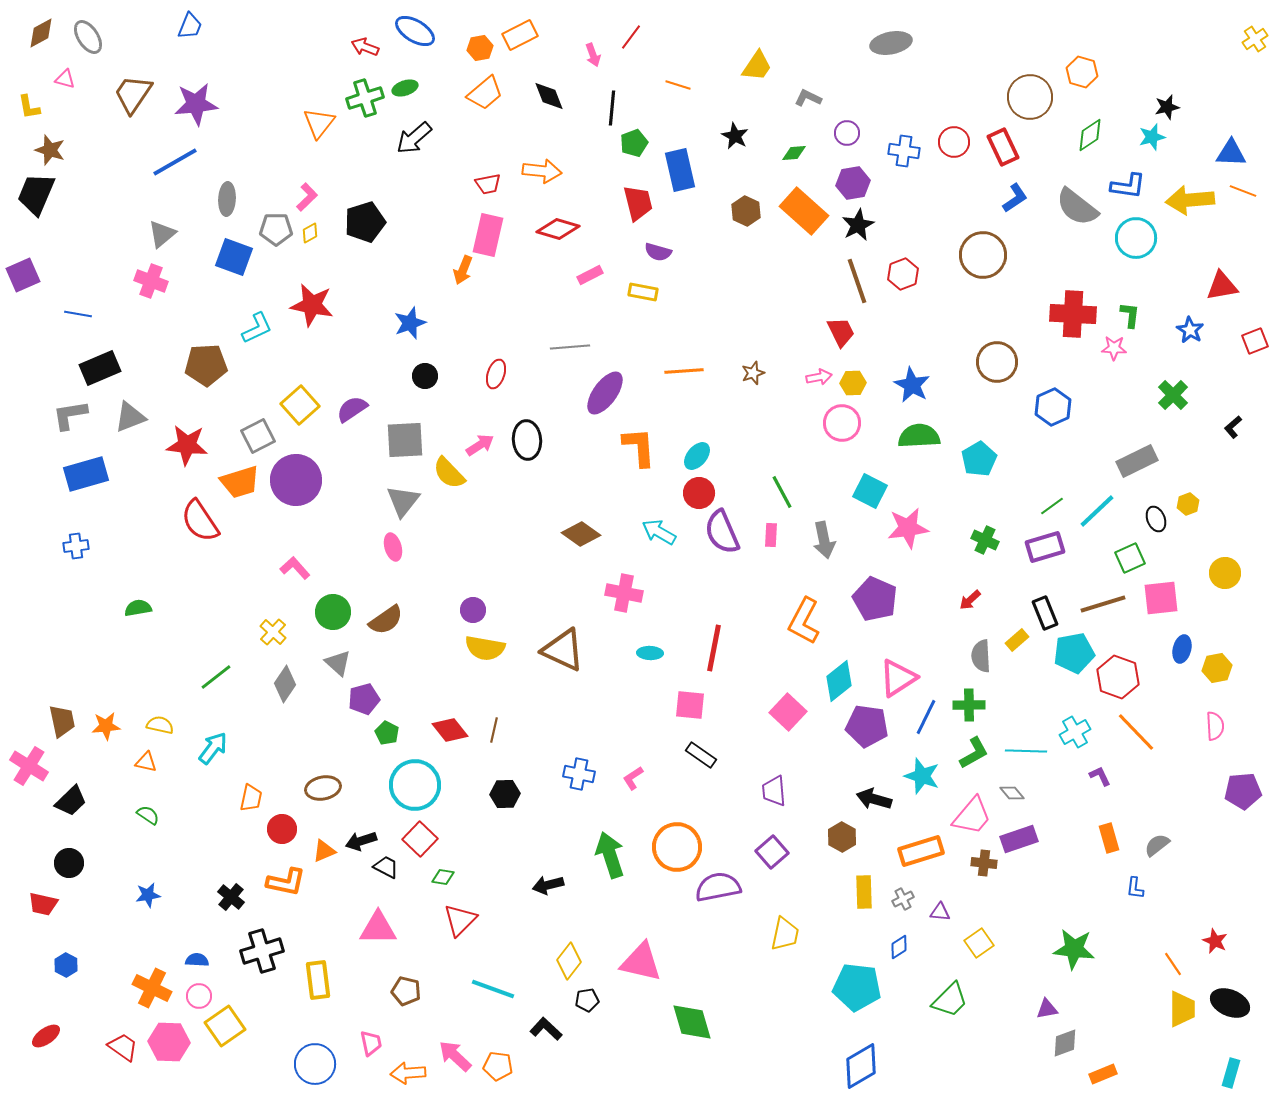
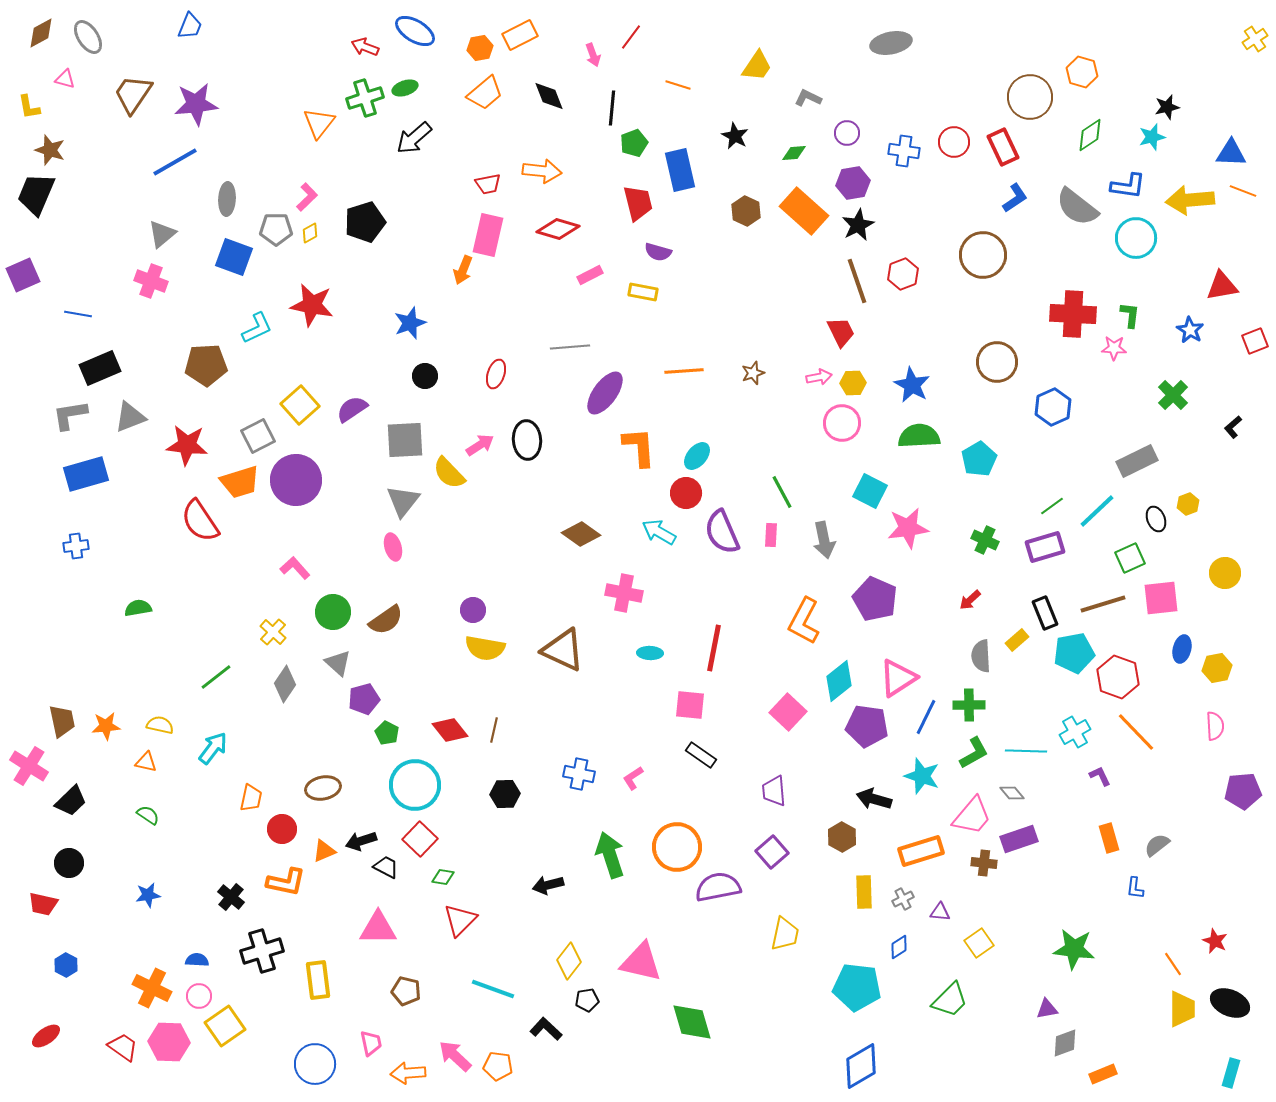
red circle at (699, 493): moved 13 px left
